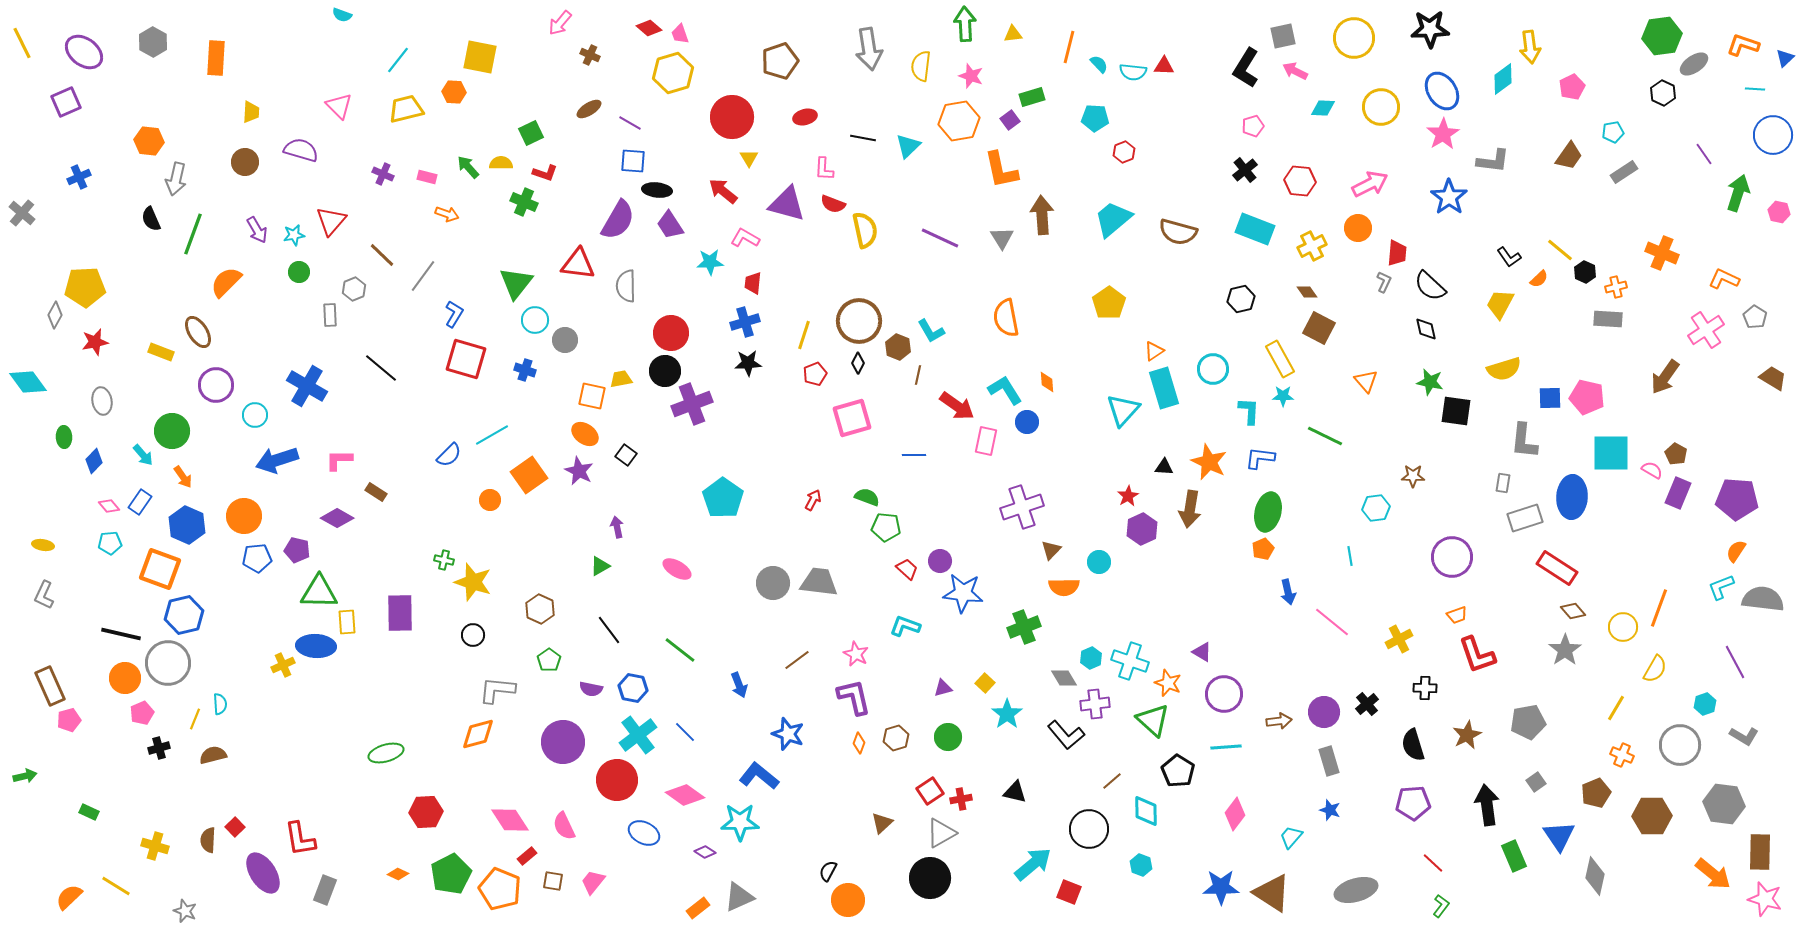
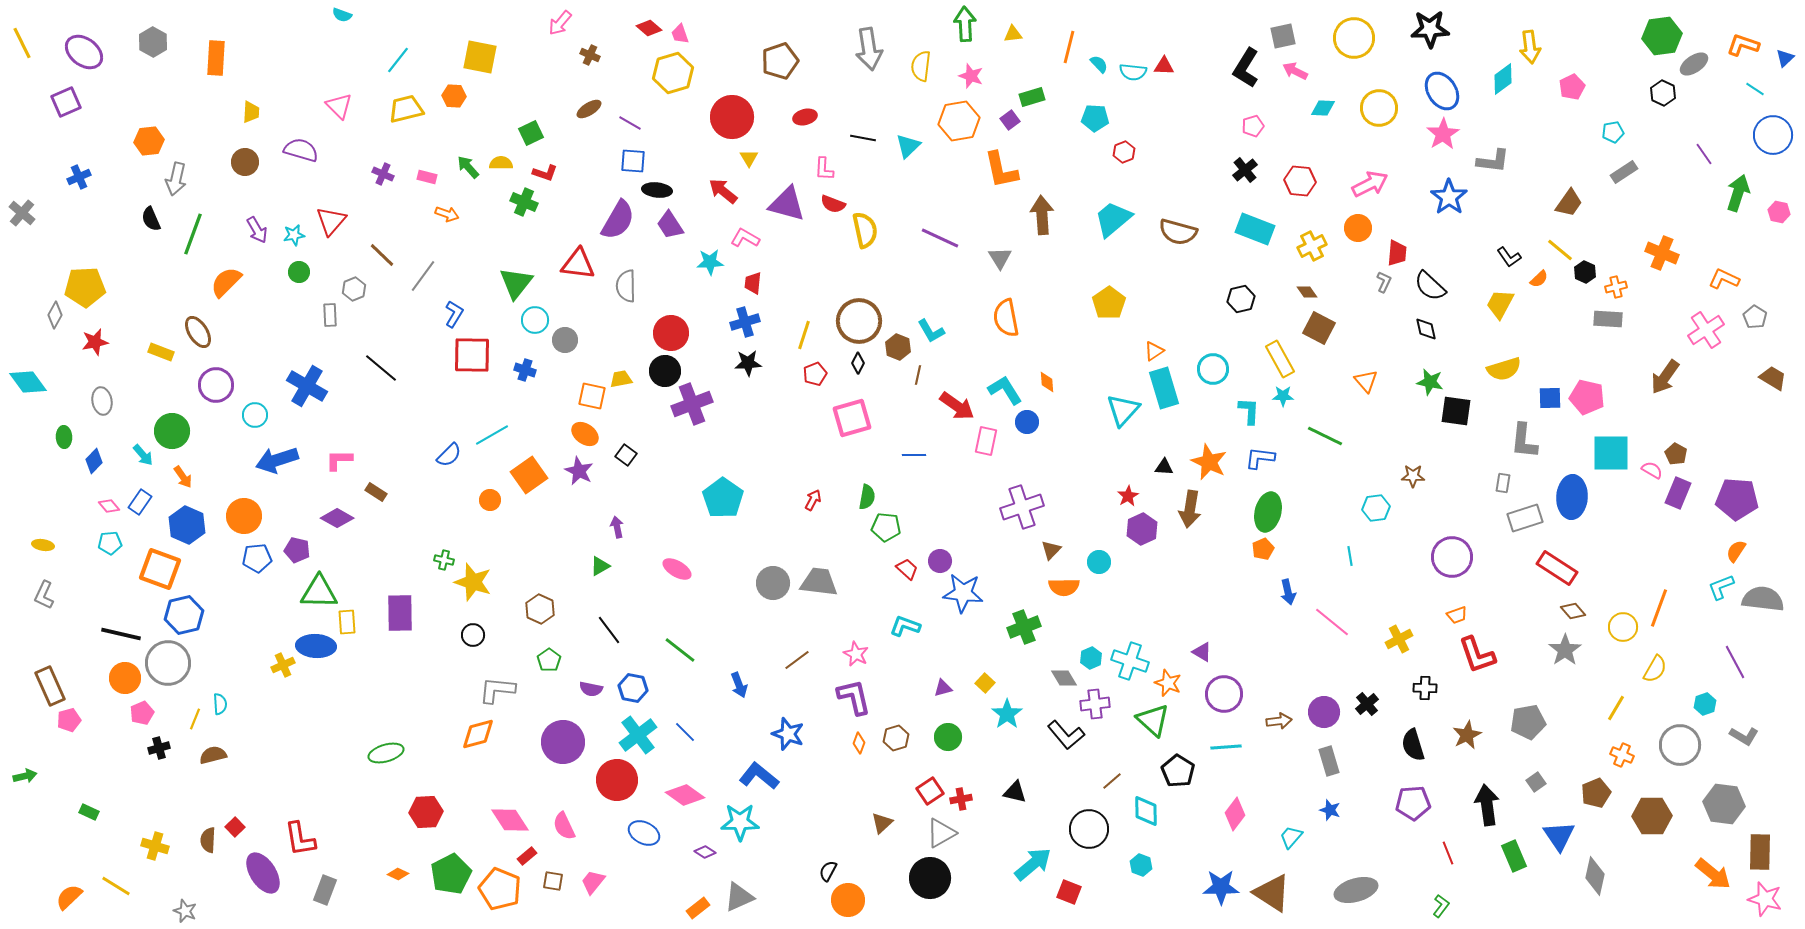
cyan line at (1755, 89): rotated 30 degrees clockwise
orange hexagon at (454, 92): moved 4 px down
yellow circle at (1381, 107): moved 2 px left, 1 px down
orange hexagon at (149, 141): rotated 12 degrees counterclockwise
brown trapezoid at (1569, 156): moved 47 px down
gray triangle at (1002, 238): moved 2 px left, 20 px down
red square at (466, 359): moved 6 px right, 4 px up; rotated 15 degrees counterclockwise
green semicircle at (867, 497): rotated 80 degrees clockwise
red line at (1433, 863): moved 15 px right, 10 px up; rotated 25 degrees clockwise
